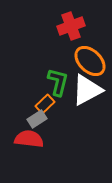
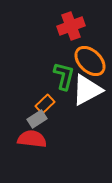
green L-shape: moved 6 px right, 6 px up
red semicircle: moved 3 px right
